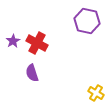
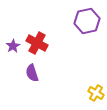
purple hexagon: rotated 25 degrees counterclockwise
purple star: moved 5 px down
